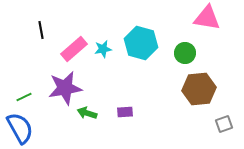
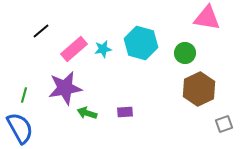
black line: moved 1 px down; rotated 60 degrees clockwise
brown hexagon: rotated 20 degrees counterclockwise
green line: moved 2 px up; rotated 49 degrees counterclockwise
